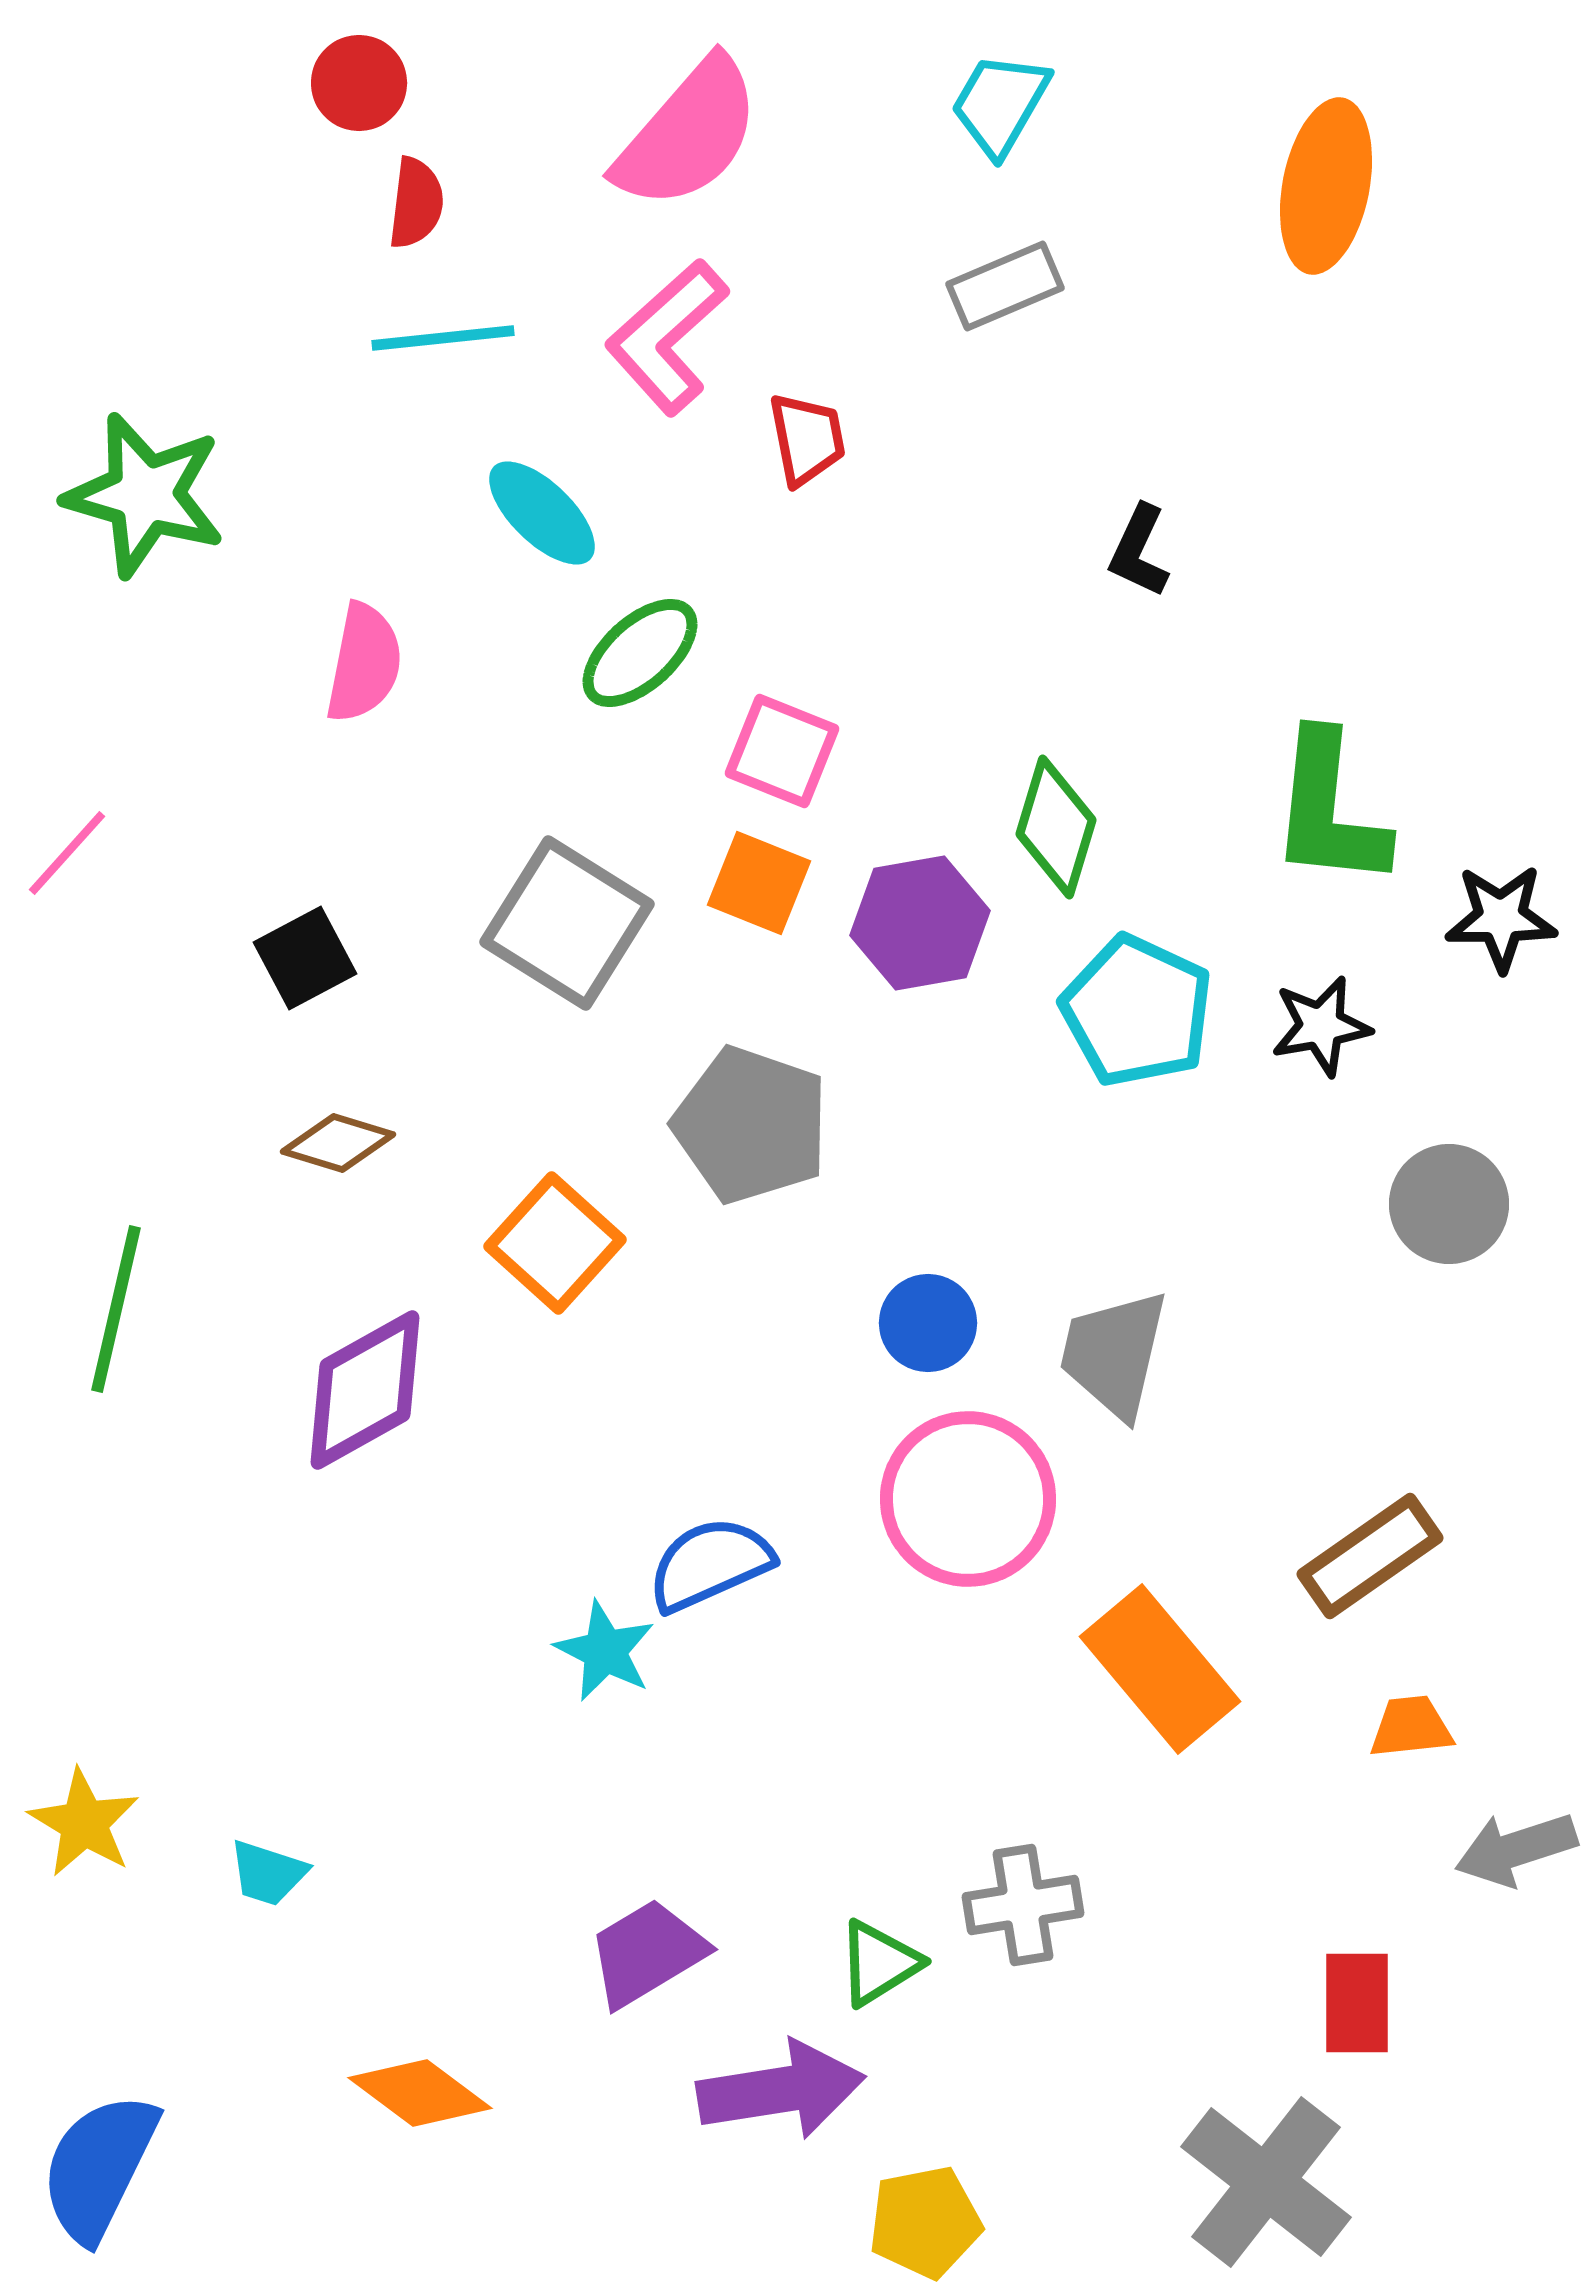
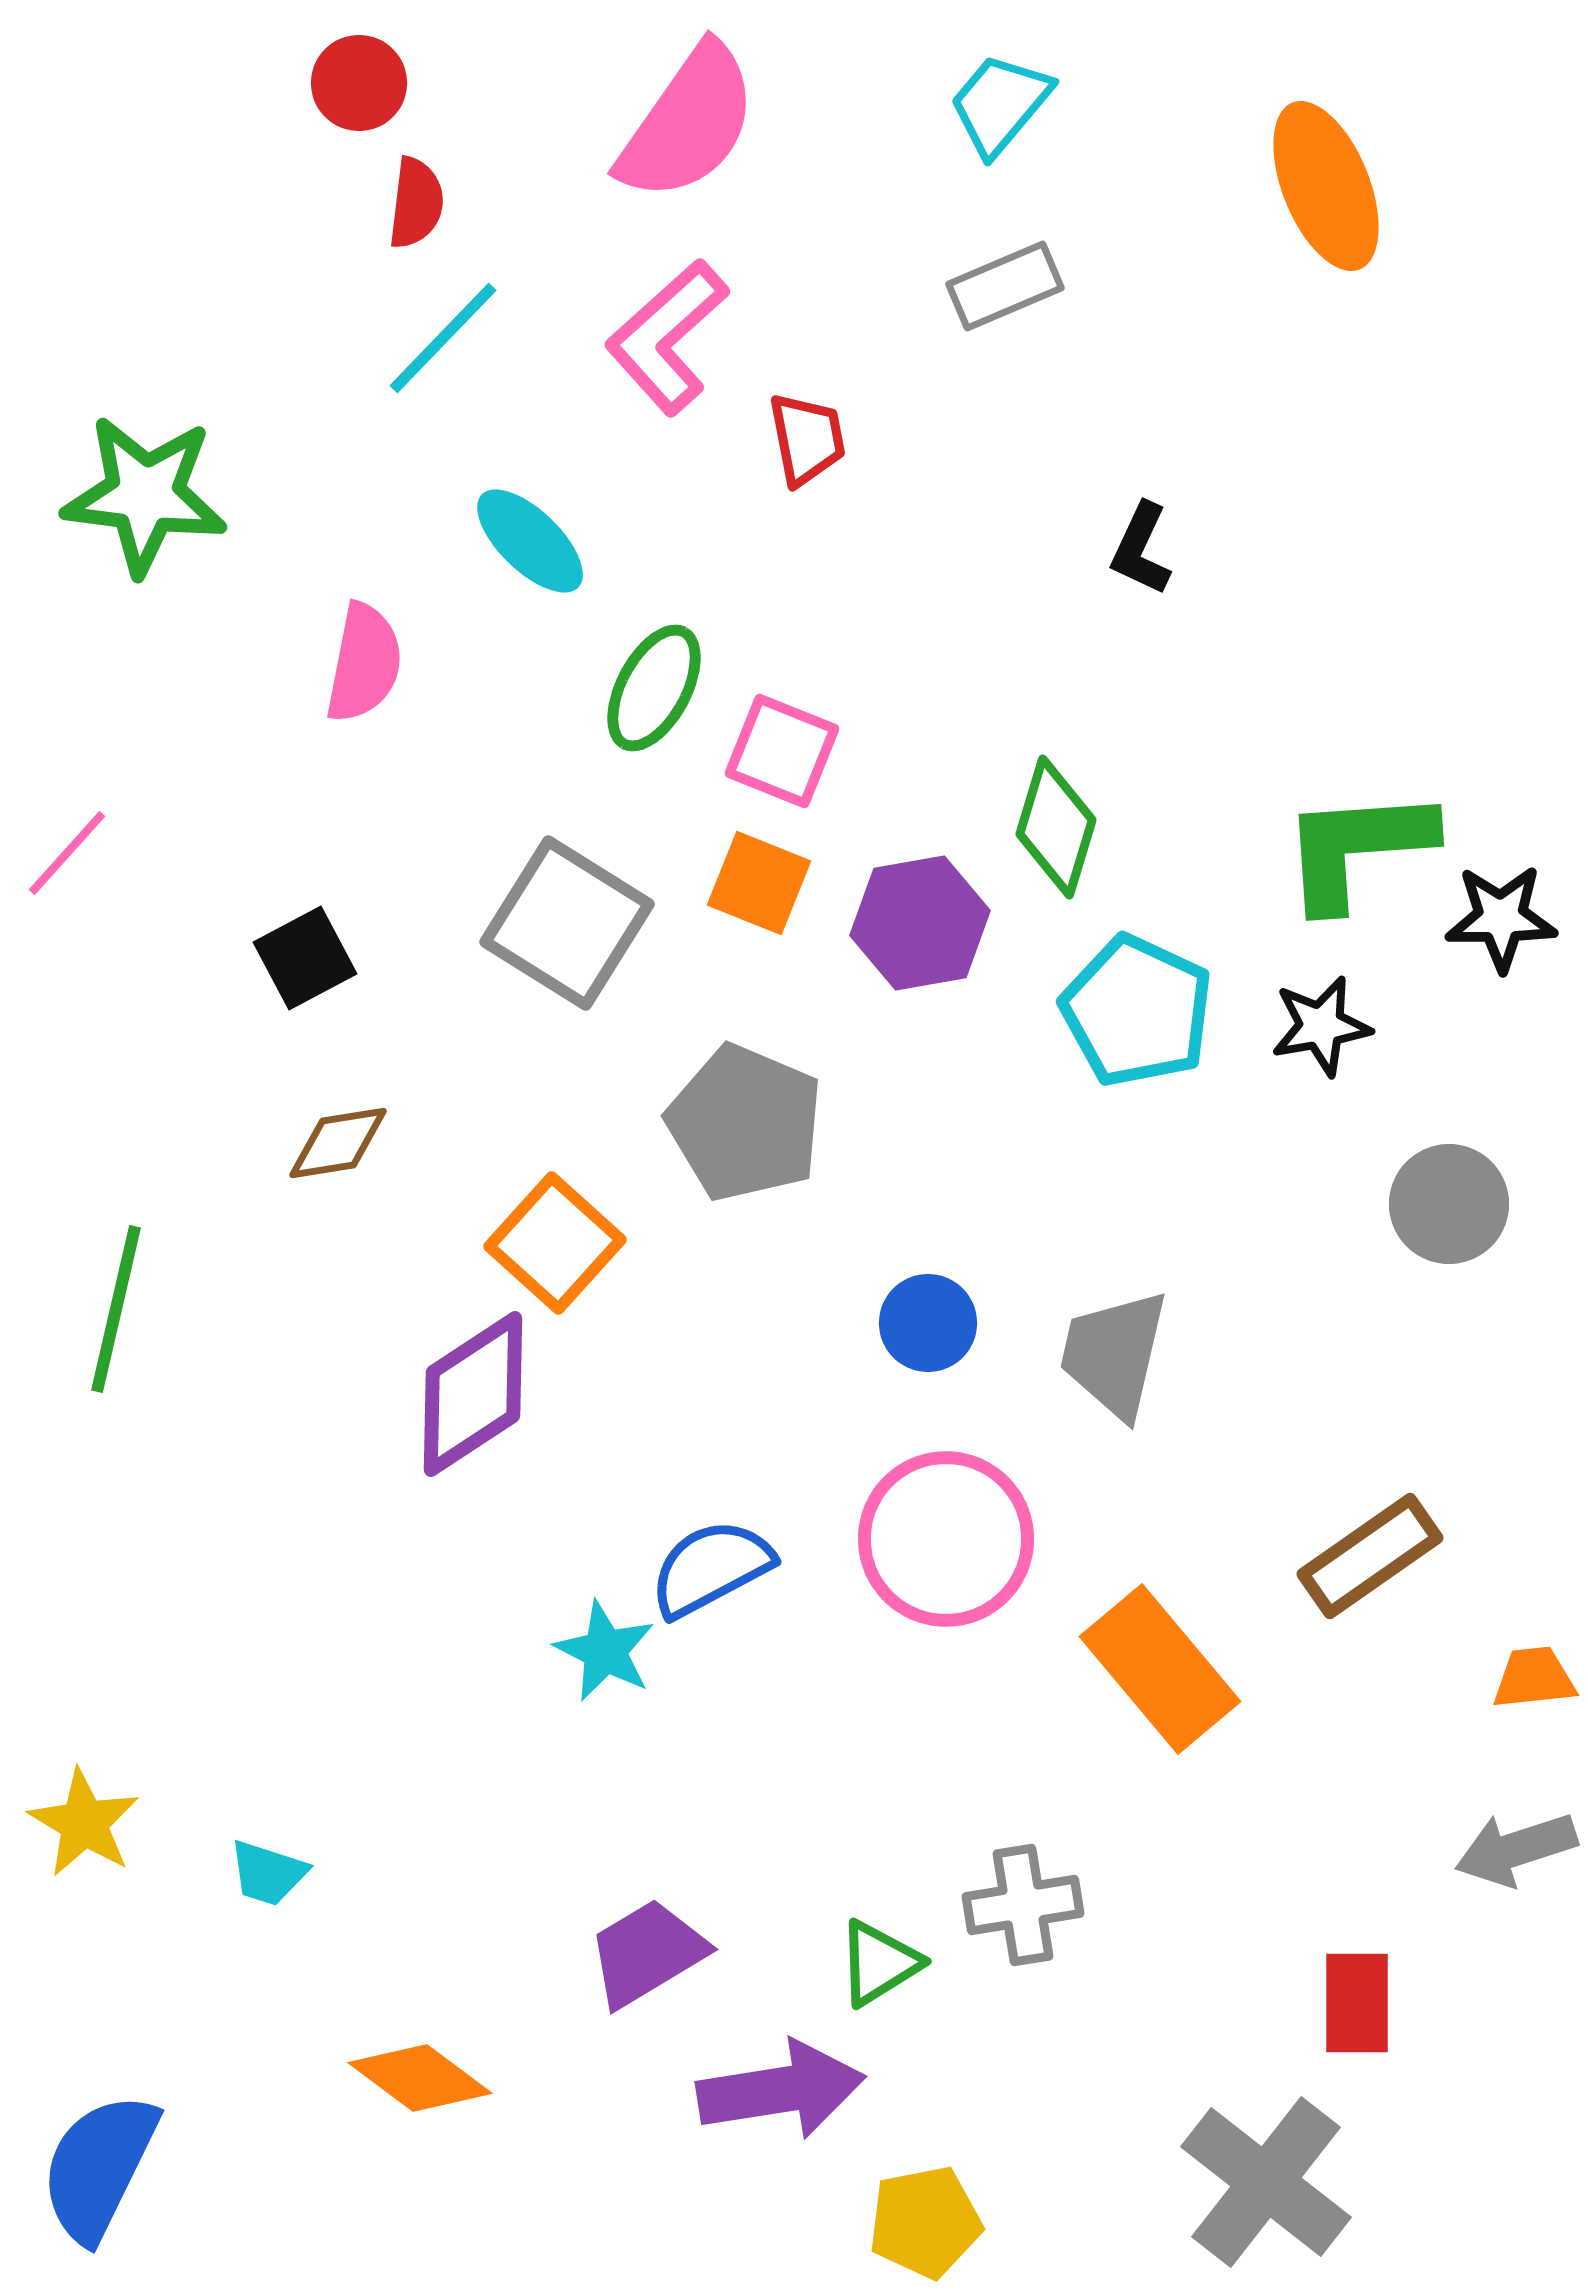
cyan trapezoid at (1000, 104): rotated 10 degrees clockwise
pink semicircle at (688, 134): moved 11 px up; rotated 6 degrees counterclockwise
orange ellipse at (1326, 186): rotated 33 degrees counterclockwise
cyan line at (443, 338): rotated 40 degrees counterclockwise
green star at (145, 495): rotated 9 degrees counterclockwise
cyan ellipse at (542, 513): moved 12 px left, 28 px down
black L-shape at (1139, 551): moved 2 px right, 2 px up
green ellipse at (640, 653): moved 14 px right, 35 px down; rotated 20 degrees counterclockwise
green L-shape at (1329, 810): moved 28 px right, 38 px down; rotated 80 degrees clockwise
gray pentagon at (751, 1125): moved 6 px left, 2 px up; rotated 4 degrees clockwise
brown diamond at (338, 1143): rotated 26 degrees counterclockwise
purple diamond at (365, 1390): moved 108 px right, 4 px down; rotated 4 degrees counterclockwise
pink circle at (968, 1499): moved 22 px left, 40 px down
blue semicircle at (710, 1564): moved 1 px right, 4 px down; rotated 4 degrees counterclockwise
orange trapezoid at (1411, 1727): moved 123 px right, 49 px up
orange diamond at (420, 2093): moved 15 px up
